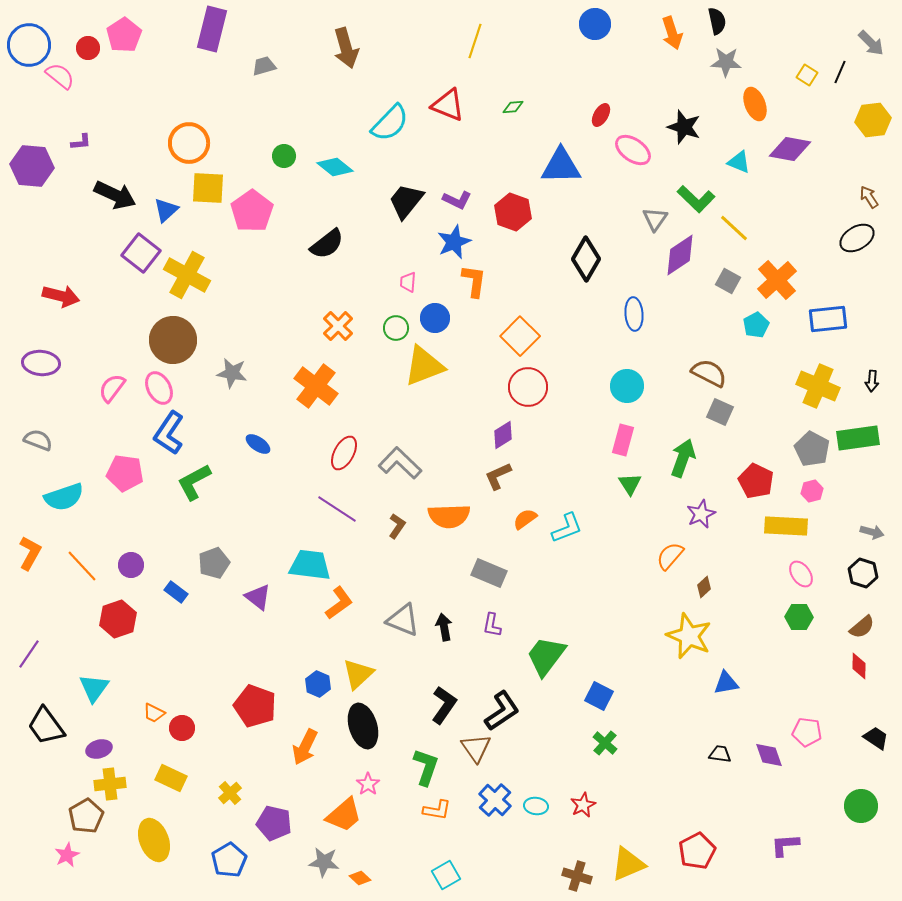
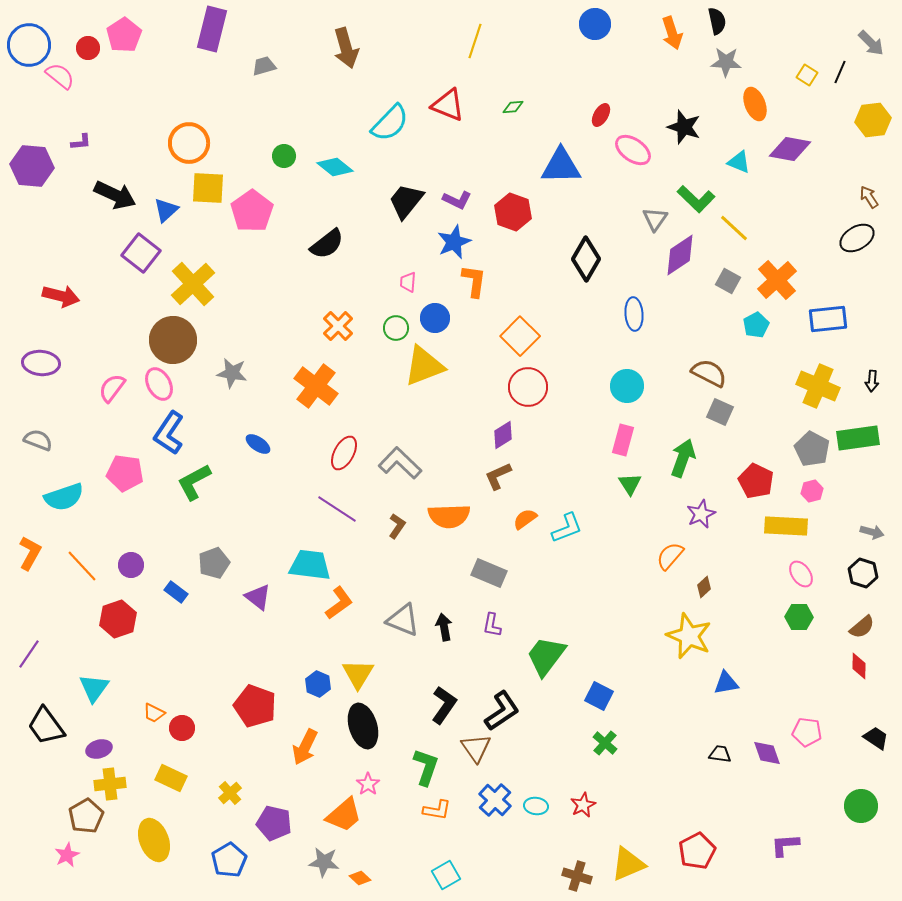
yellow cross at (187, 275): moved 6 px right, 9 px down; rotated 18 degrees clockwise
pink ellipse at (159, 388): moved 4 px up
yellow triangle at (358, 674): rotated 16 degrees counterclockwise
purple diamond at (769, 755): moved 2 px left, 2 px up
